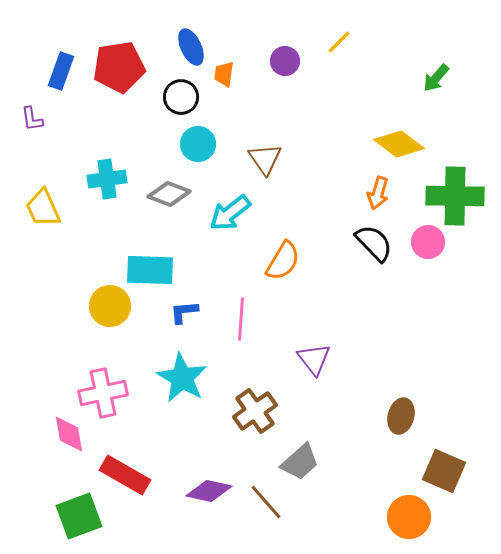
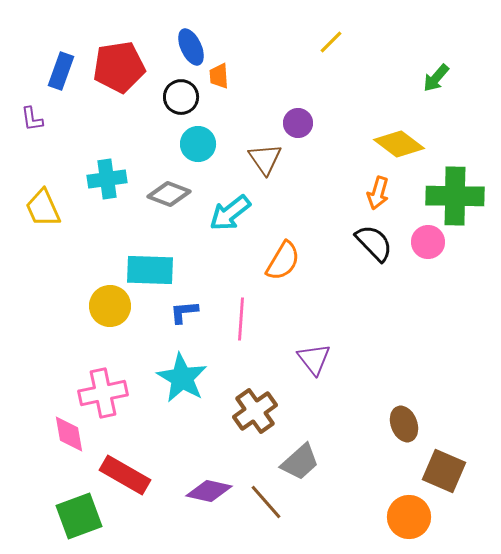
yellow line: moved 8 px left
purple circle: moved 13 px right, 62 px down
orange trapezoid: moved 5 px left, 2 px down; rotated 12 degrees counterclockwise
brown ellipse: moved 3 px right, 8 px down; rotated 36 degrees counterclockwise
